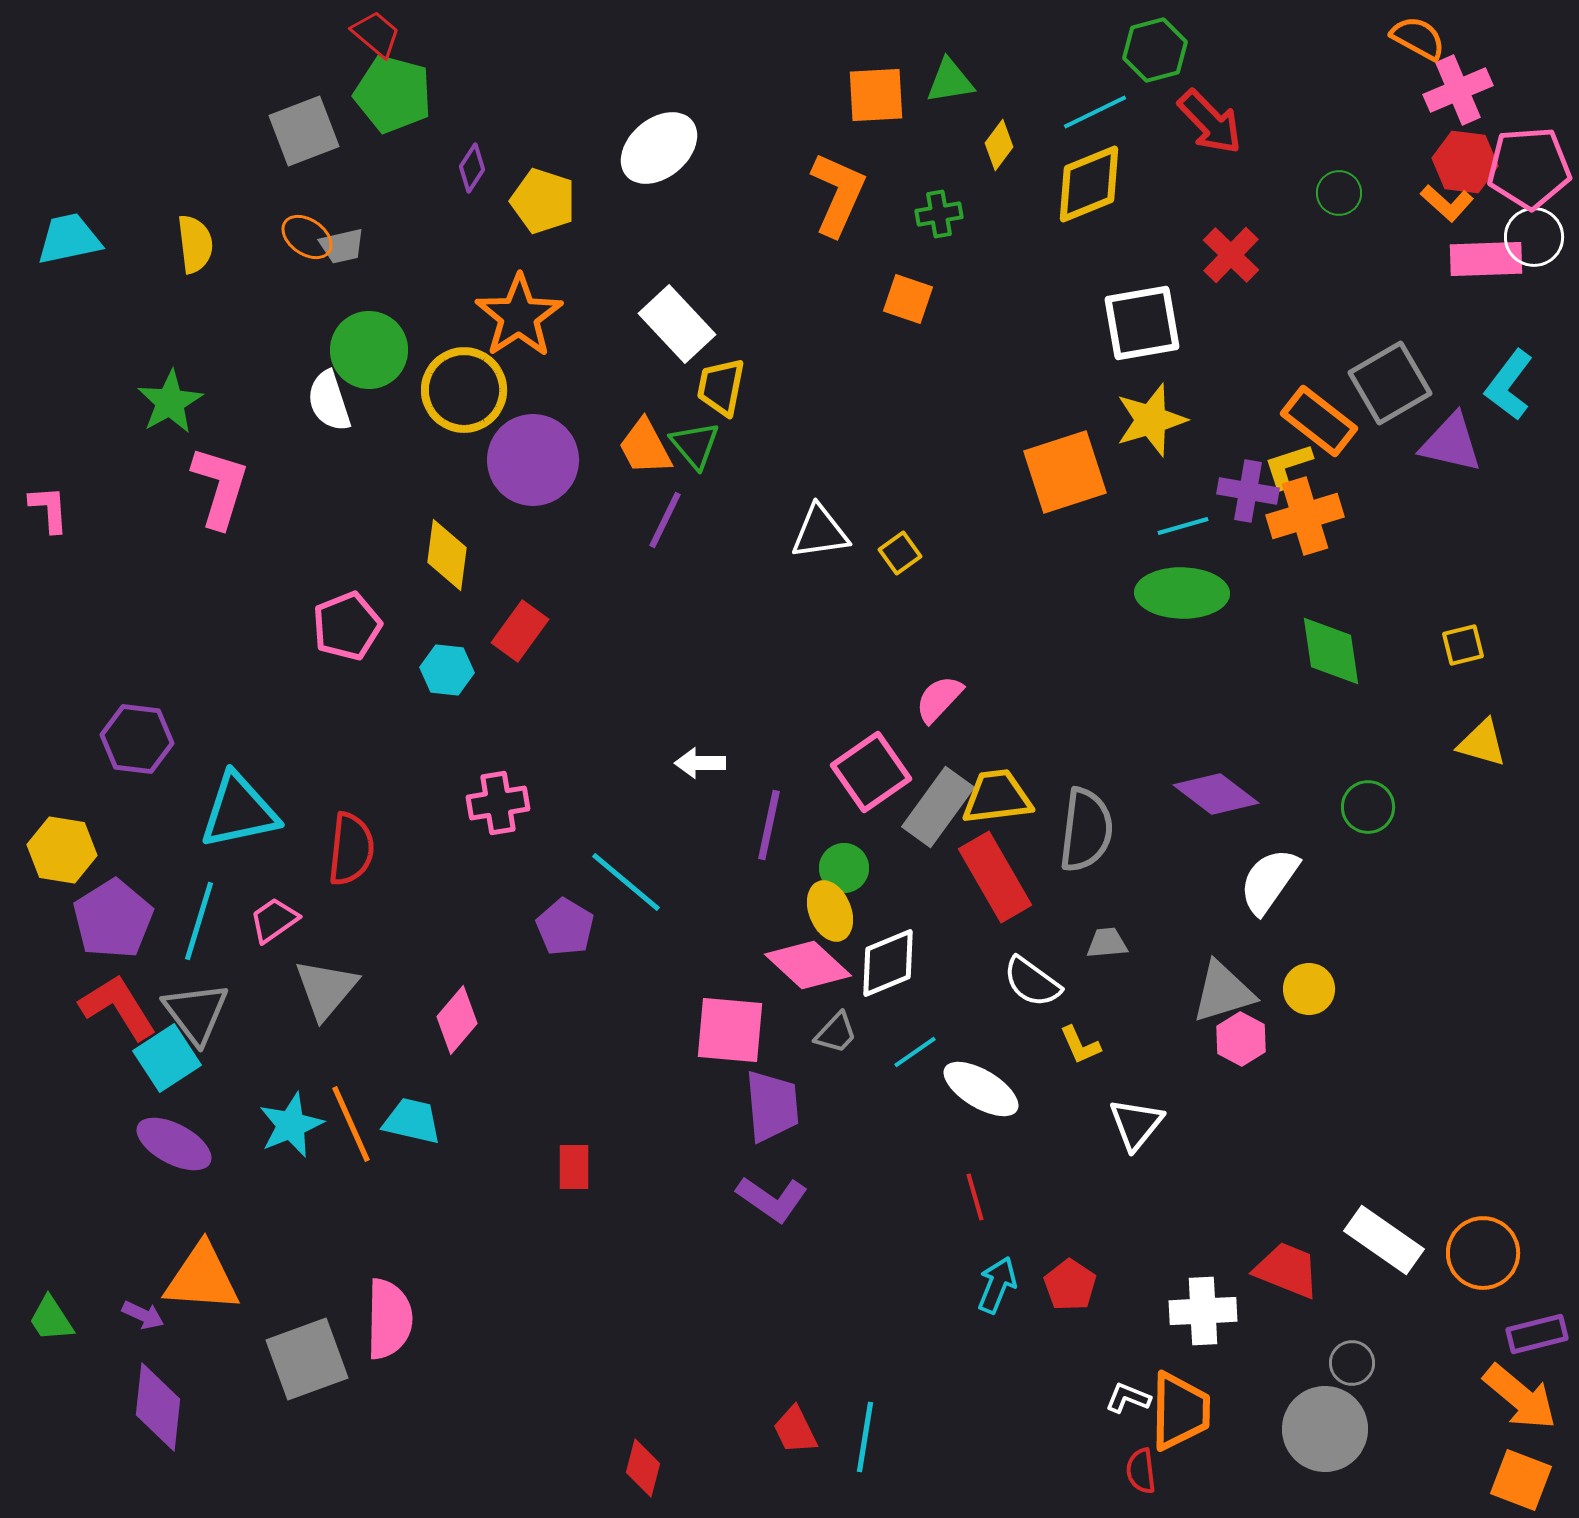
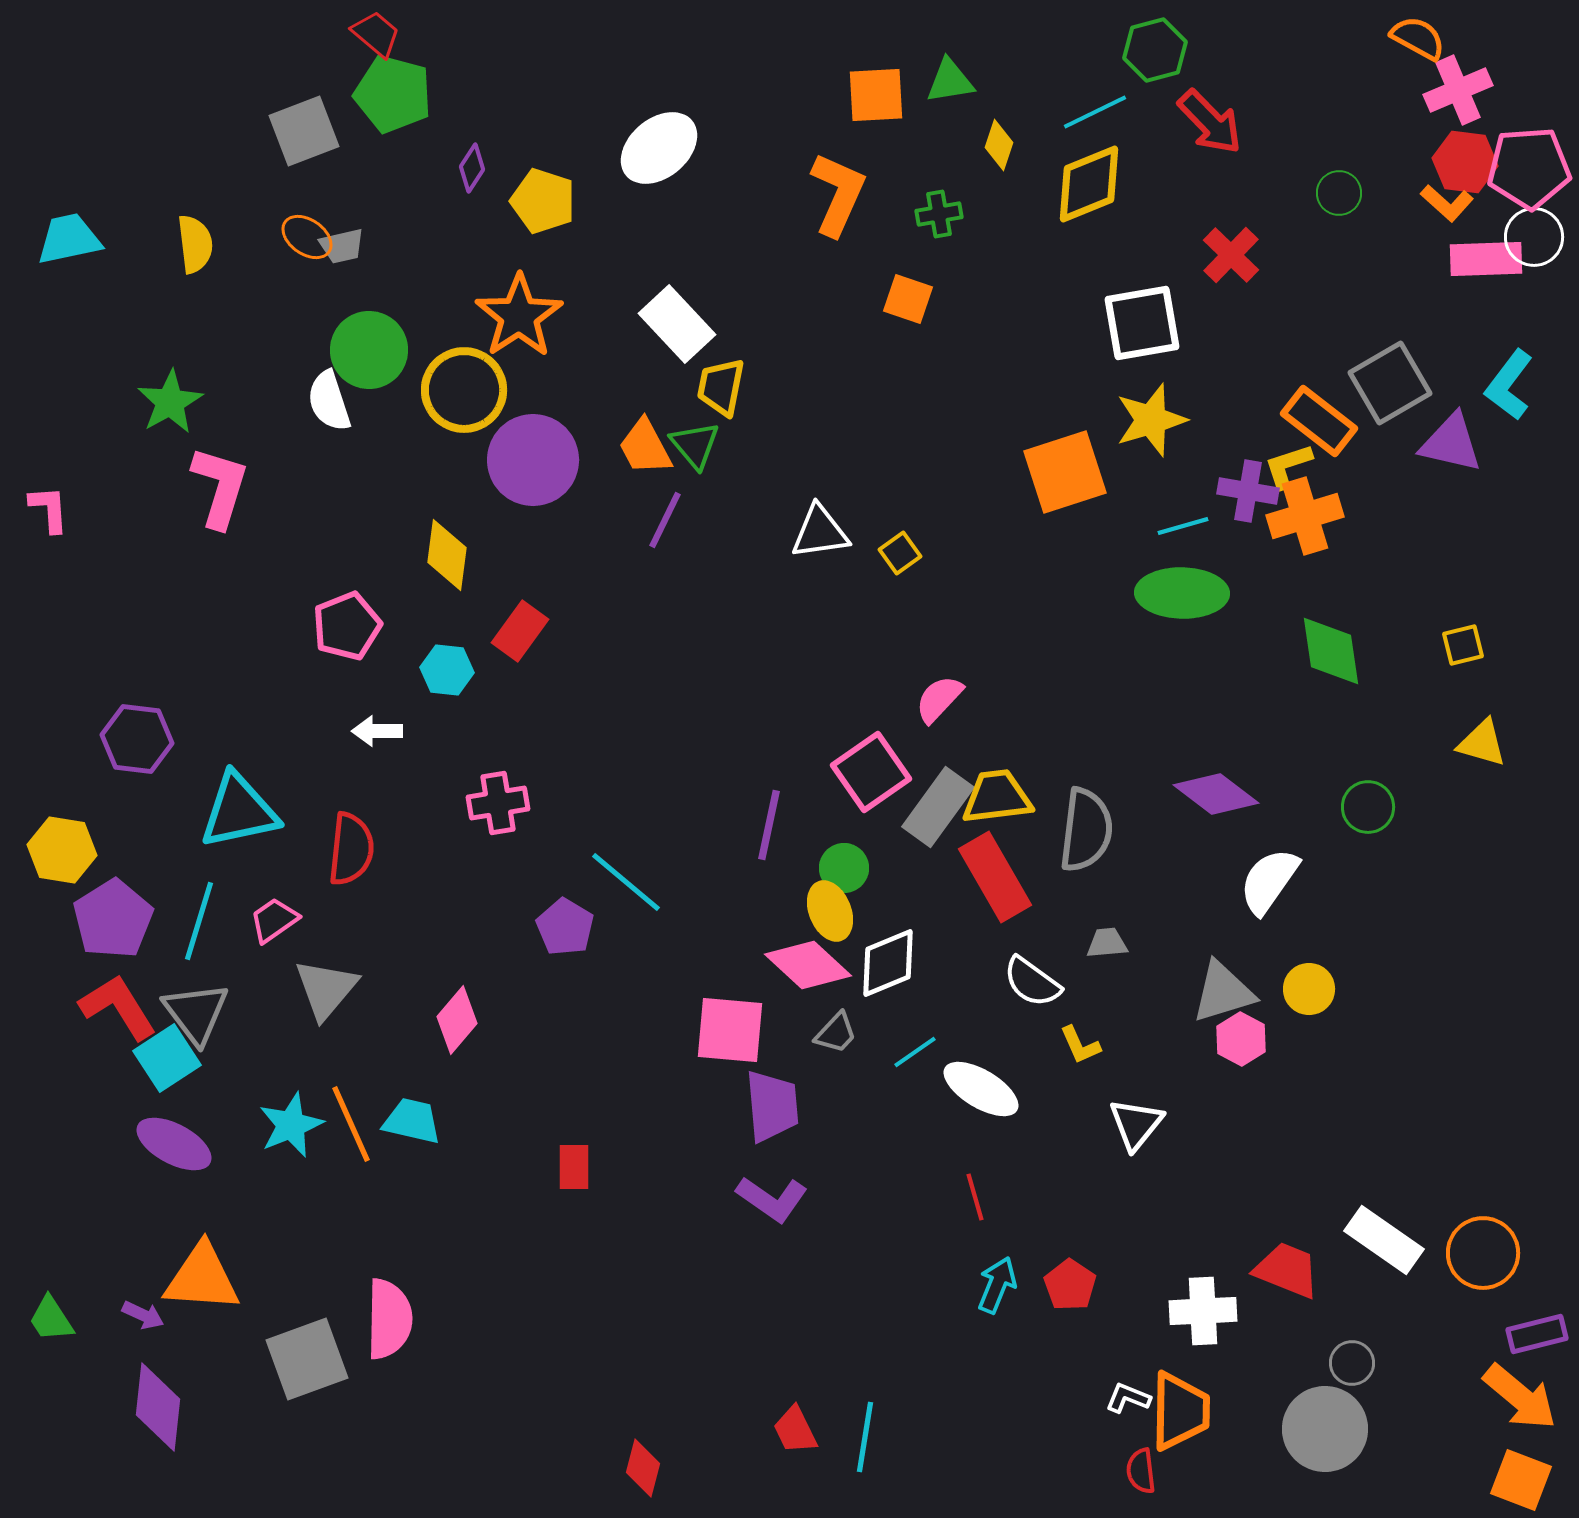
yellow diamond at (999, 145): rotated 18 degrees counterclockwise
white arrow at (700, 763): moved 323 px left, 32 px up
